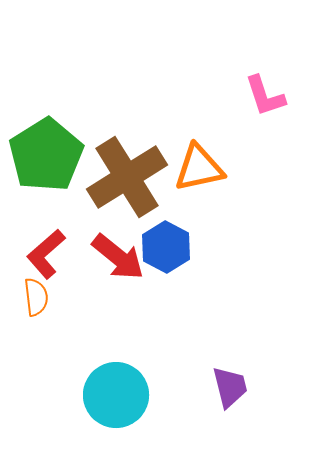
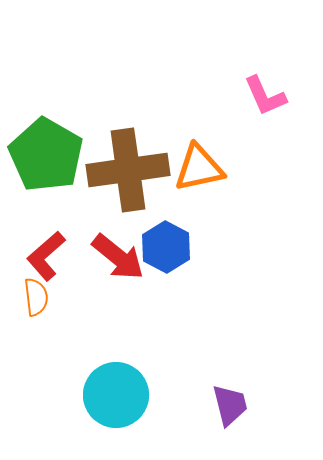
pink L-shape: rotated 6 degrees counterclockwise
green pentagon: rotated 10 degrees counterclockwise
brown cross: moved 1 px right, 7 px up; rotated 24 degrees clockwise
red L-shape: moved 2 px down
purple trapezoid: moved 18 px down
